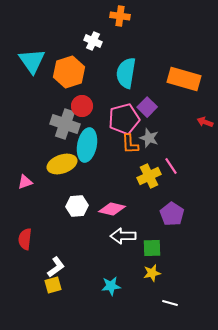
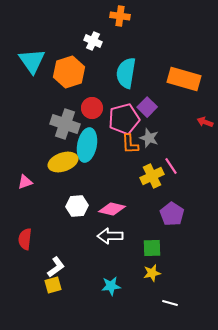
red circle: moved 10 px right, 2 px down
yellow ellipse: moved 1 px right, 2 px up
yellow cross: moved 3 px right
white arrow: moved 13 px left
